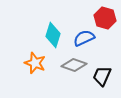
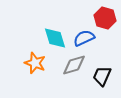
cyan diamond: moved 2 px right, 3 px down; rotated 35 degrees counterclockwise
gray diamond: rotated 35 degrees counterclockwise
